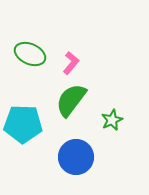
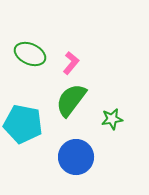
green star: moved 1 px up; rotated 15 degrees clockwise
cyan pentagon: rotated 9 degrees clockwise
